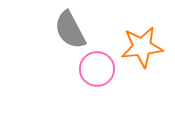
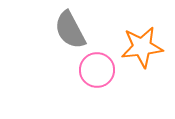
pink circle: moved 1 px down
